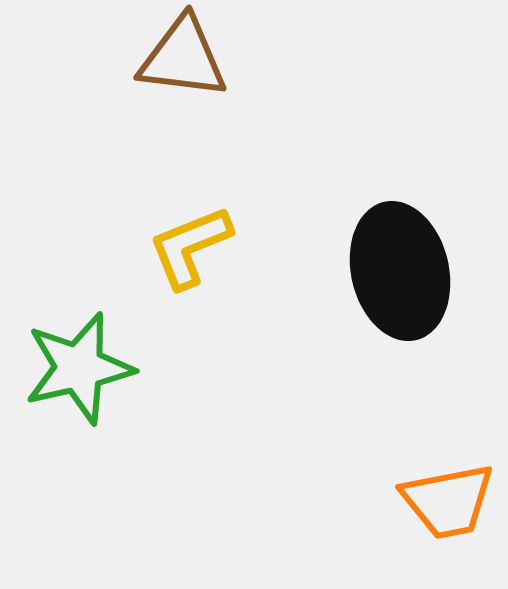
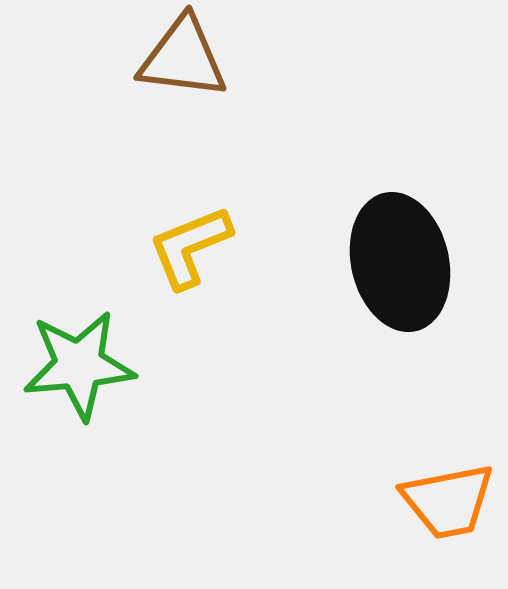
black ellipse: moved 9 px up
green star: moved 3 px up; rotated 8 degrees clockwise
